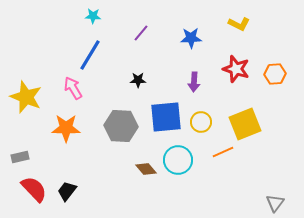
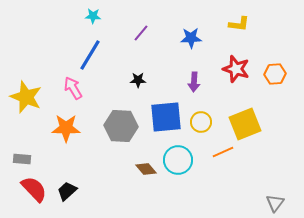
yellow L-shape: rotated 20 degrees counterclockwise
gray rectangle: moved 2 px right, 2 px down; rotated 18 degrees clockwise
black trapezoid: rotated 10 degrees clockwise
